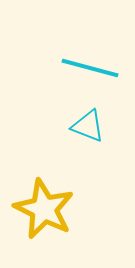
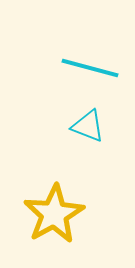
yellow star: moved 10 px right, 5 px down; rotated 16 degrees clockwise
